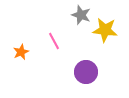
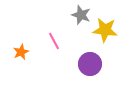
purple circle: moved 4 px right, 8 px up
